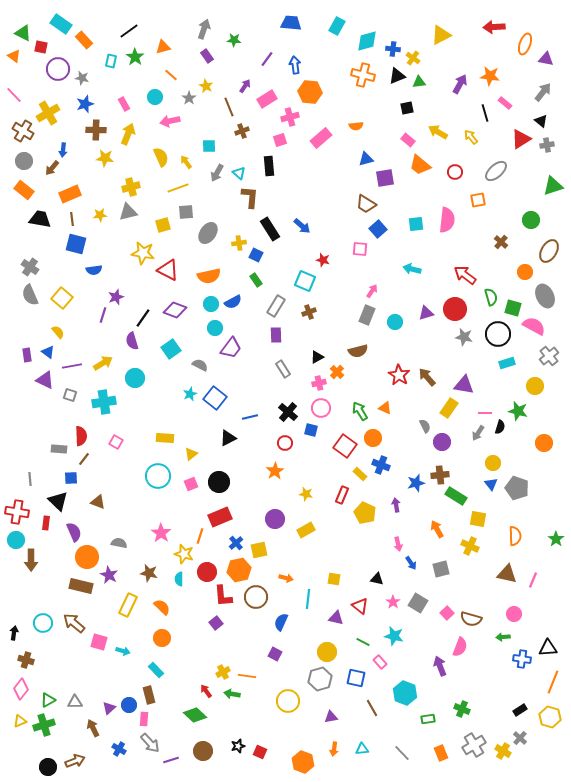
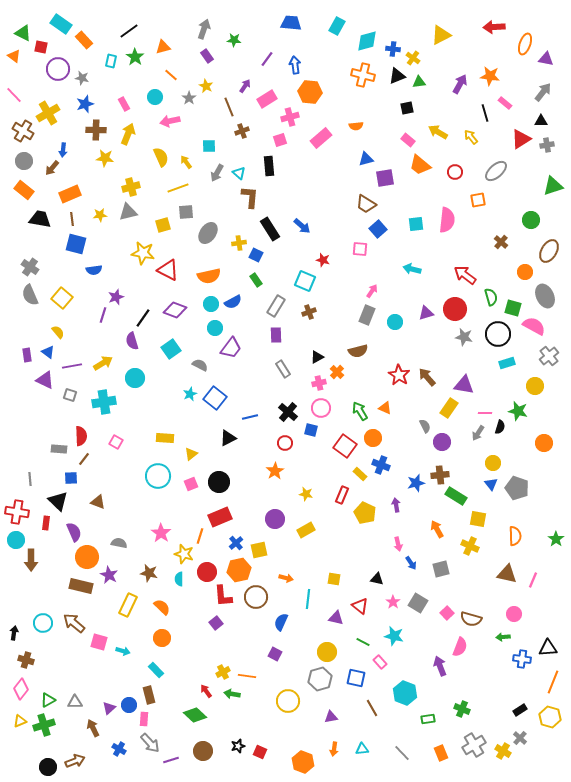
black triangle at (541, 121): rotated 40 degrees counterclockwise
